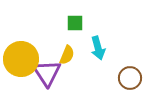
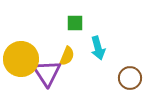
yellow semicircle: moved 1 px down
